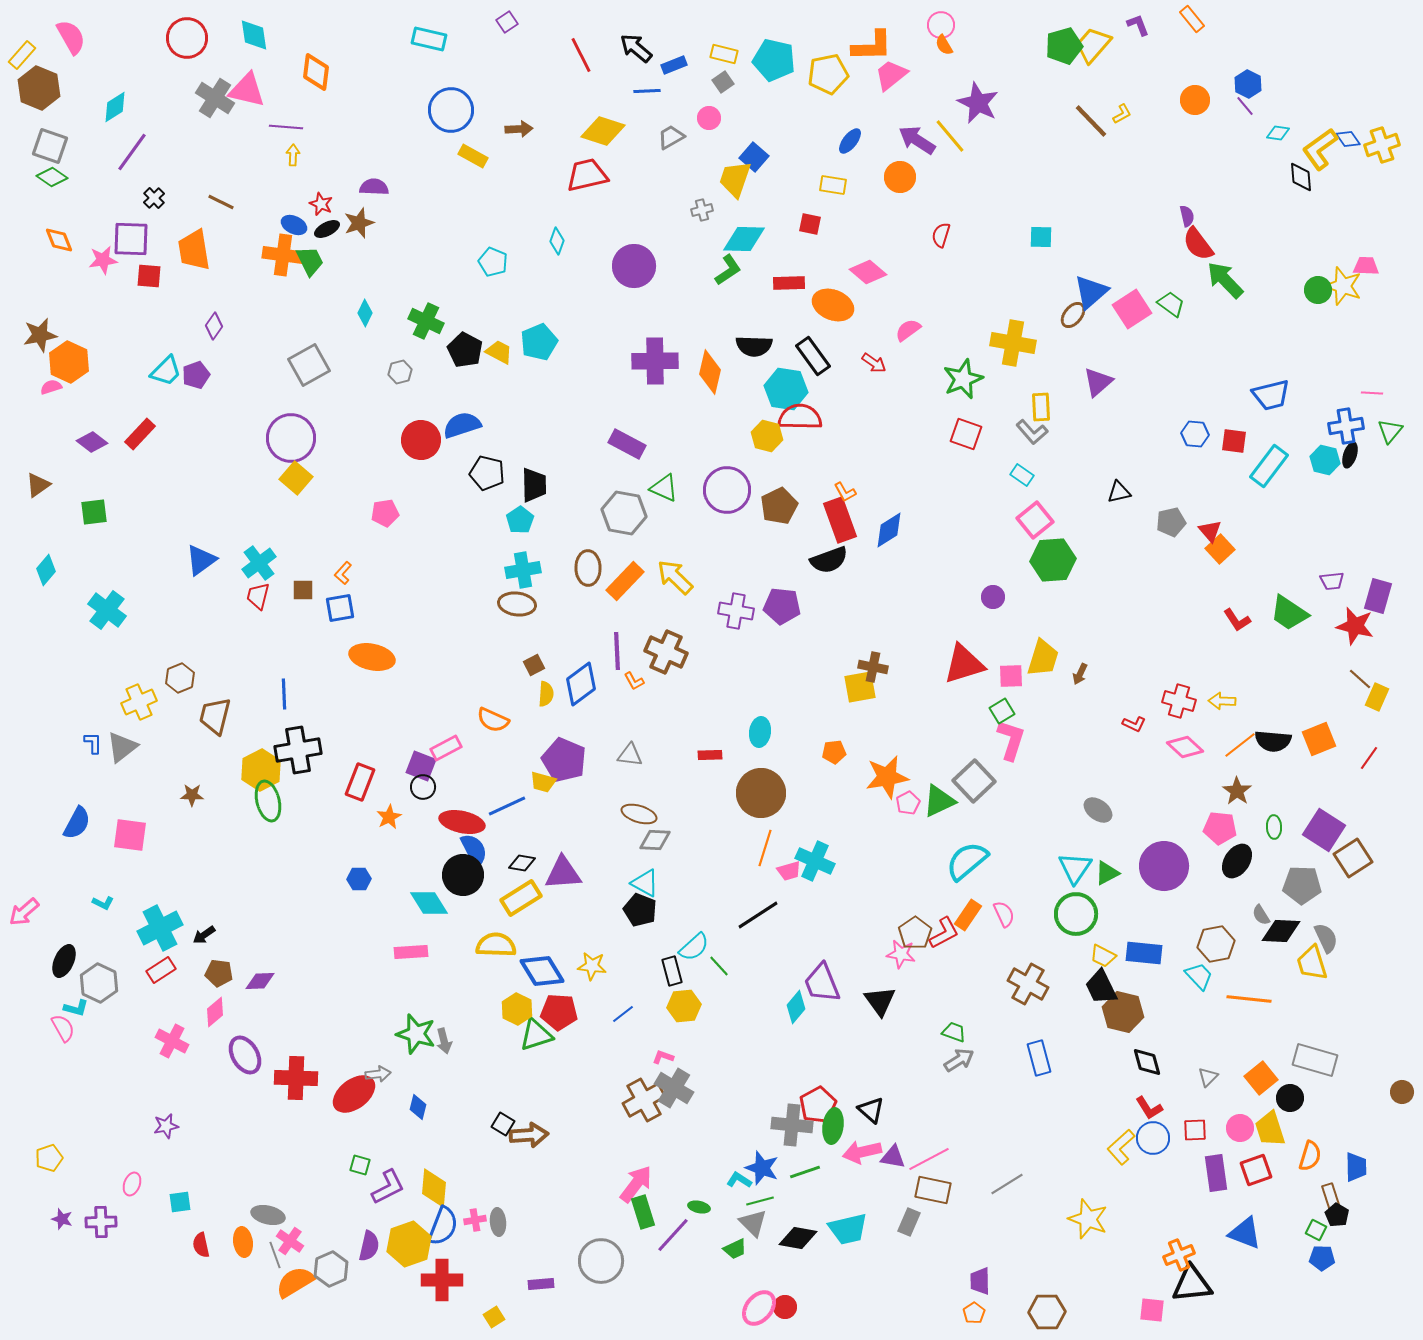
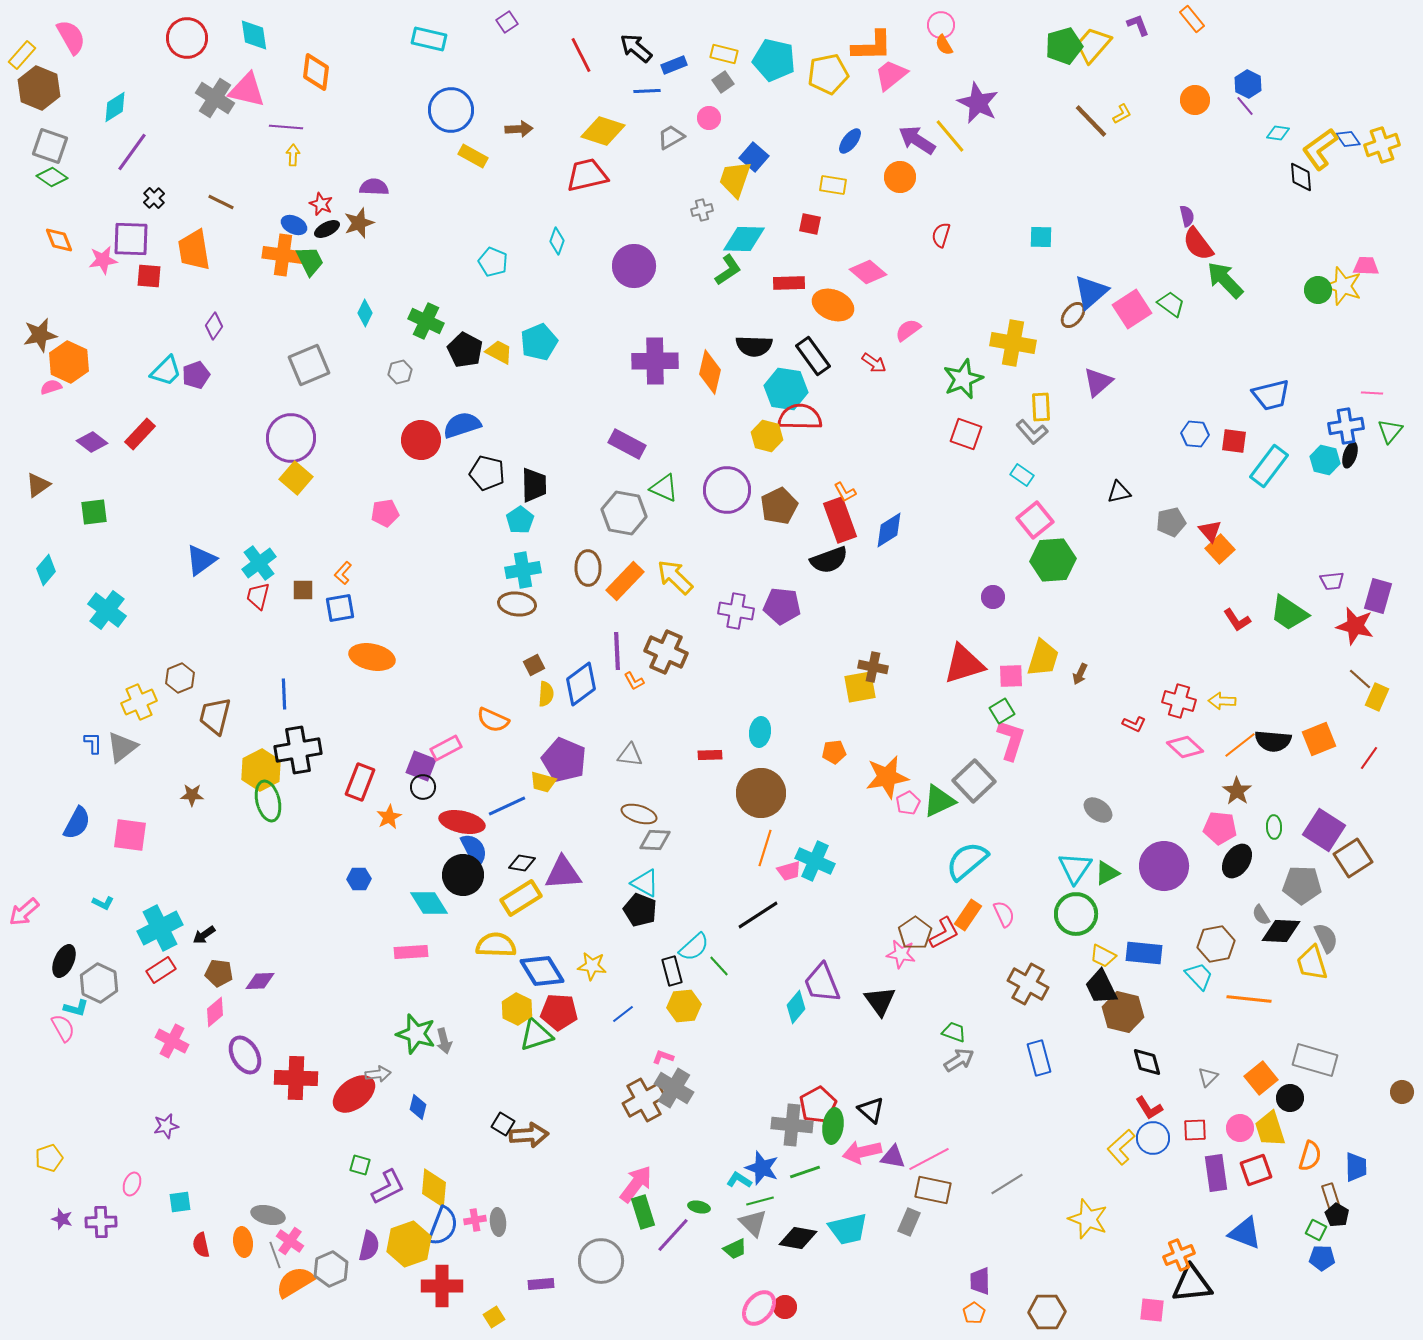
gray square at (309, 365): rotated 6 degrees clockwise
red cross at (442, 1280): moved 6 px down
